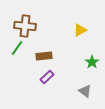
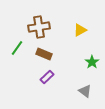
brown cross: moved 14 px right, 1 px down; rotated 15 degrees counterclockwise
brown rectangle: moved 2 px up; rotated 28 degrees clockwise
